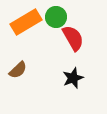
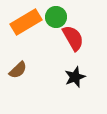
black star: moved 2 px right, 1 px up
